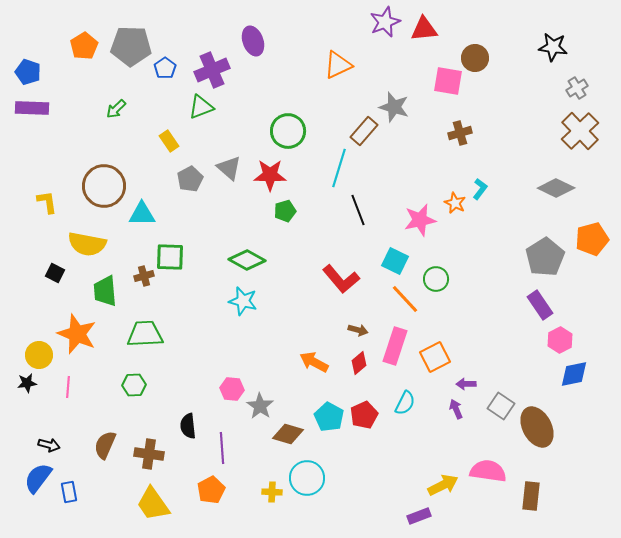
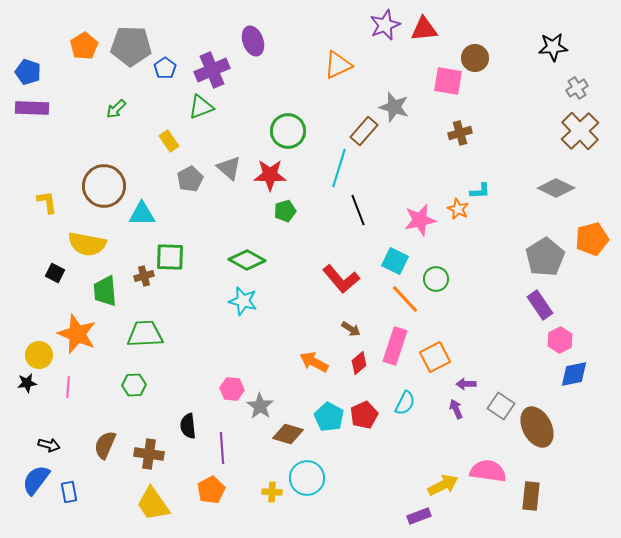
purple star at (385, 22): moved 3 px down
black star at (553, 47): rotated 12 degrees counterclockwise
cyan L-shape at (480, 189): moved 2 px down; rotated 50 degrees clockwise
orange star at (455, 203): moved 3 px right, 6 px down
brown arrow at (358, 330): moved 7 px left, 1 px up; rotated 18 degrees clockwise
blue semicircle at (38, 478): moved 2 px left, 2 px down
